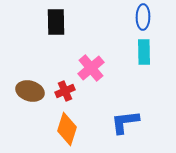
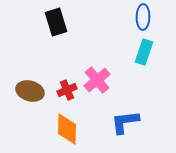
black rectangle: rotated 16 degrees counterclockwise
cyan rectangle: rotated 20 degrees clockwise
pink cross: moved 6 px right, 12 px down
red cross: moved 2 px right, 1 px up
orange diamond: rotated 16 degrees counterclockwise
